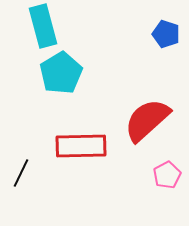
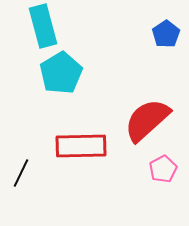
blue pentagon: rotated 20 degrees clockwise
pink pentagon: moved 4 px left, 6 px up
